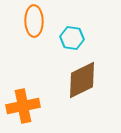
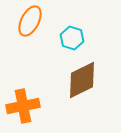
orange ellipse: moved 4 px left; rotated 28 degrees clockwise
cyan hexagon: rotated 10 degrees clockwise
